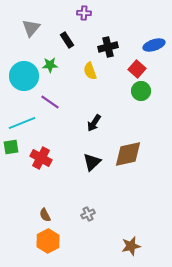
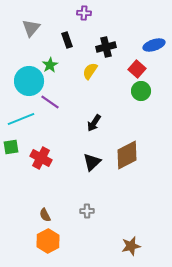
black rectangle: rotated 14 degrees clockwise
black cross: moved 2 px left
green star: rotated 28 degrees counterclockwise
yellow semicircle: rotated 54 degrees clockwise
cyan circle: moved 5 px right, 5 px down
cyan line: moved 1 px left, 4 px up
brown diamond: moved 1 px left, 1 px down; rotated 16 degrees counterclockwise
gray cross: moved 1 px left, 3 px up; rotated 24 degrees clockwise
